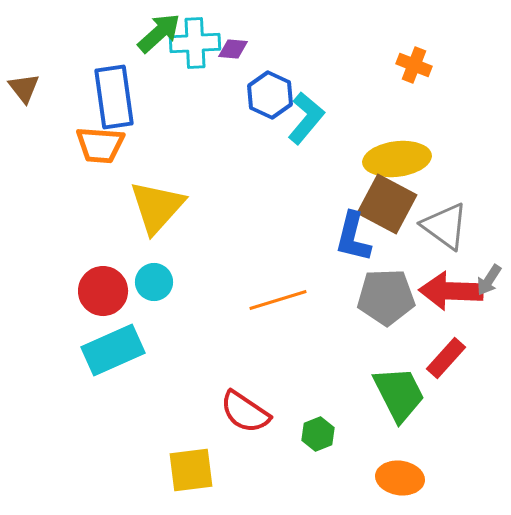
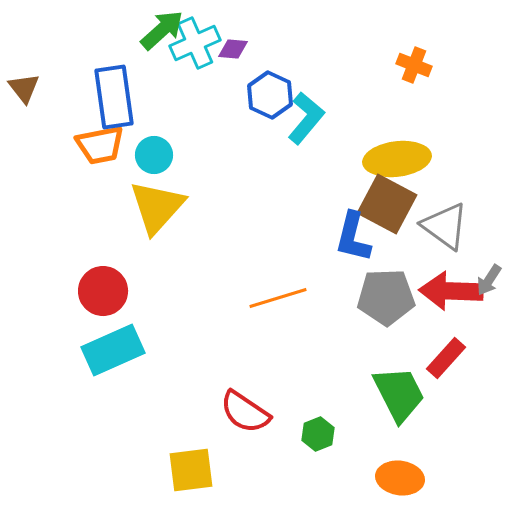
green arrow: moved 3 px right, 3 px up
cyan cross: rotated 21 degrees counterclockwise
orange trapezoid: rotated 15 degrees counterclockwise
cyan circle: moved 127 px up
orange line: moved 2 px up
